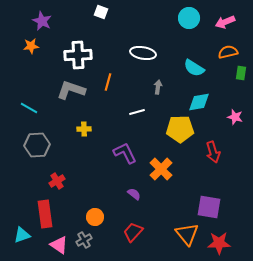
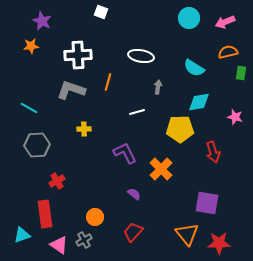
white ellipse: moved 2 px left, 3 px down
purple square: moved 2 px left, 4 px up
